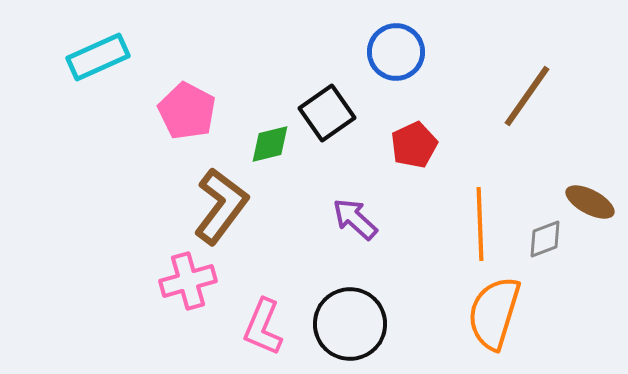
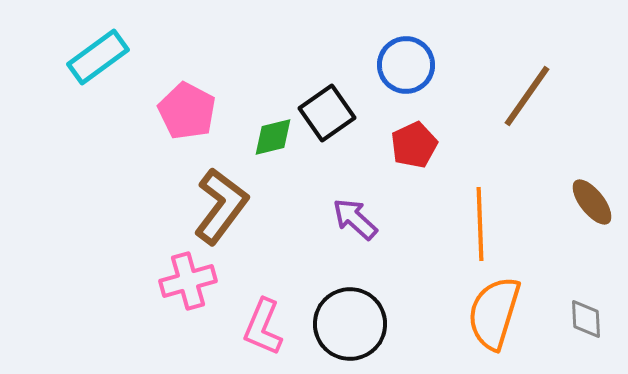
blue circle: moved 10 px right, 13 px down
cyan rectangle: rotated 12 degrees counterclockwise
green diamond: moved 3 px right, 7 px up
brown ellipse: moved 2 px right; rotated 24 degrees clockwise
gray diamond: moved 41 px right, 80 px down; rotated 72 degrees counterclockwise
